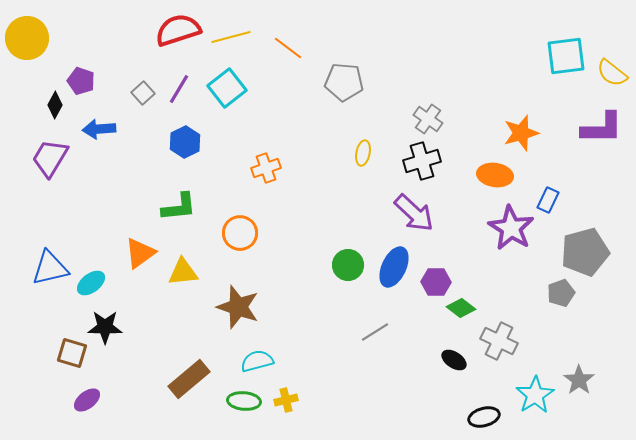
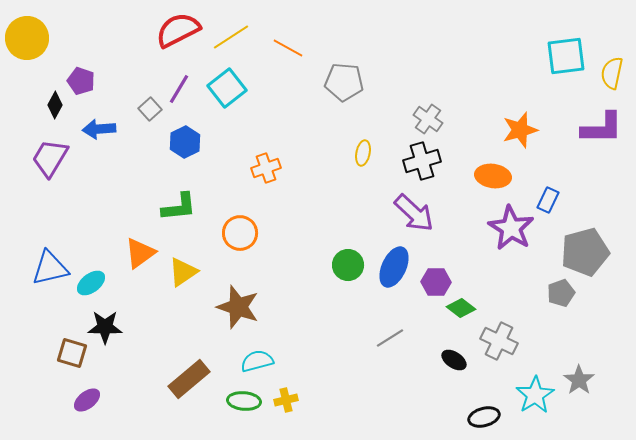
red semicircle at (178, 30): rotated 9 degrees counterclockwise
yellow line at (231, 37): rotated 18 degrees counterclockwise
orange line at (288, 48): rotated 8 degrees counterclockwise
yellow semicircle at (612, 73): rotated 64 degrees clockwise
gray square at (143, 93): moved 7 px right, 16 px down
orange star at (521, 133): moved 1 px left, 3 px up
orange ellipse at (495, 175): moved 2 px left, 1 px down
yellow triangle at (183, 272): rotated 28 degrees counterclockwise
gray line at (375, 332): moved 15 px right, 6 px down
